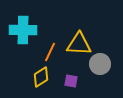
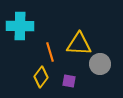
cyan cross: moved 3 px left, 4 px up
orange line: rotated 42 degrees counterclockwise
yellow diamond: rotated 20 degrees counterclockwise
purple square: moved 2 px left
